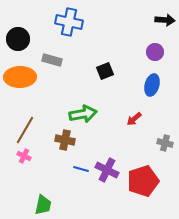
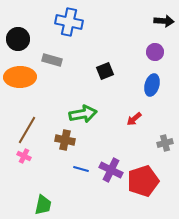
black arrow: moved 1 px left, 1 px down
brown line: moved 2 px right
gray cross: rotated 28 degrees counterclockwise
purple cross: moved 4 px right
